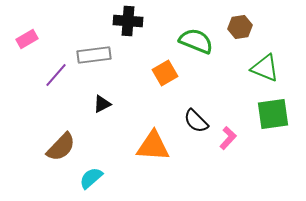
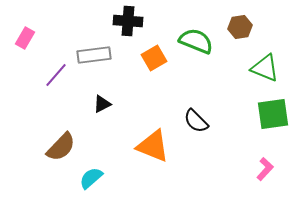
pink rectangle: moved 2 px left, 1 px up; rotated 30 degrees counterclockwise
orange square: moved 11 px left, 15 px up
pink L-shape: moved 37 px right, 31 px down
orange triangle: rotated 18 degrees clockwise
